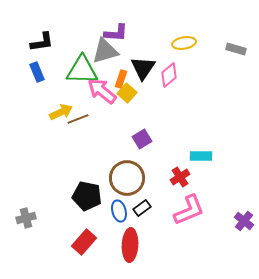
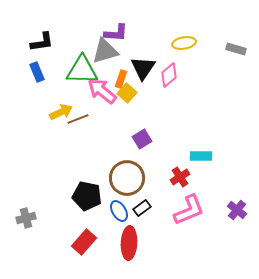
blue ellipse: rotated 15 degrees counterclockwise
purple cross: moved 7 px left, 11 px up
red ellipse: moved 1 px left, 2 px up
